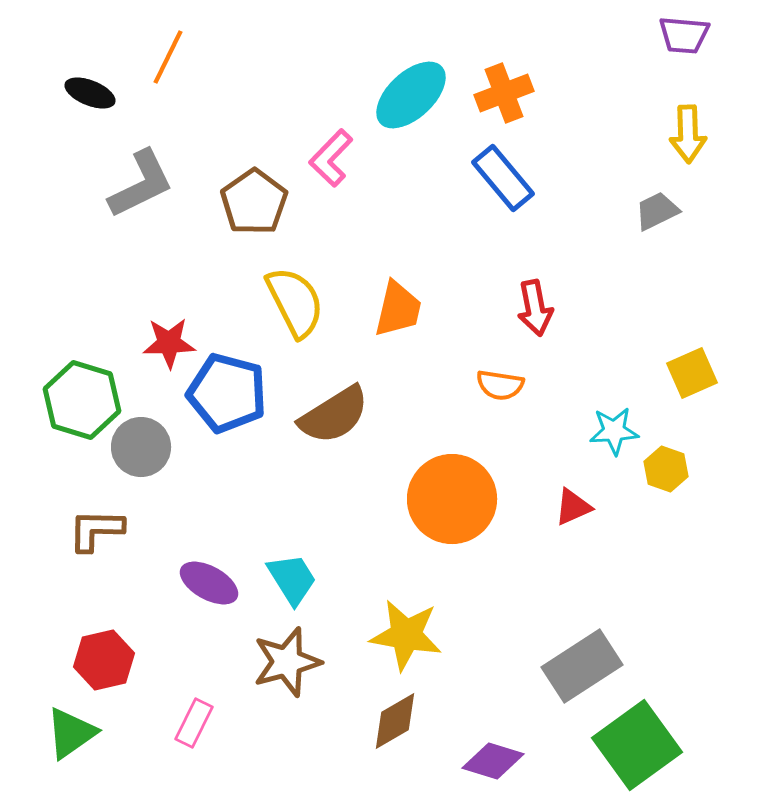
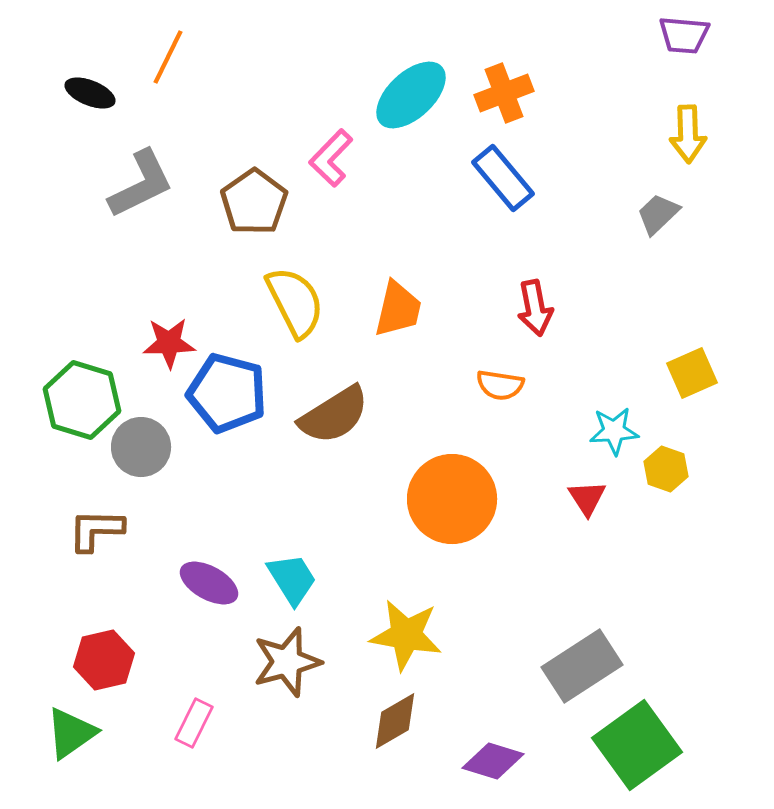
gray trapezoid: moved 1 px right, 3 px down; rotated 18 degrees counterclockwise
red triangle: moved 14 px right, 9 px up; rotated 39 degrees counterclockwise
